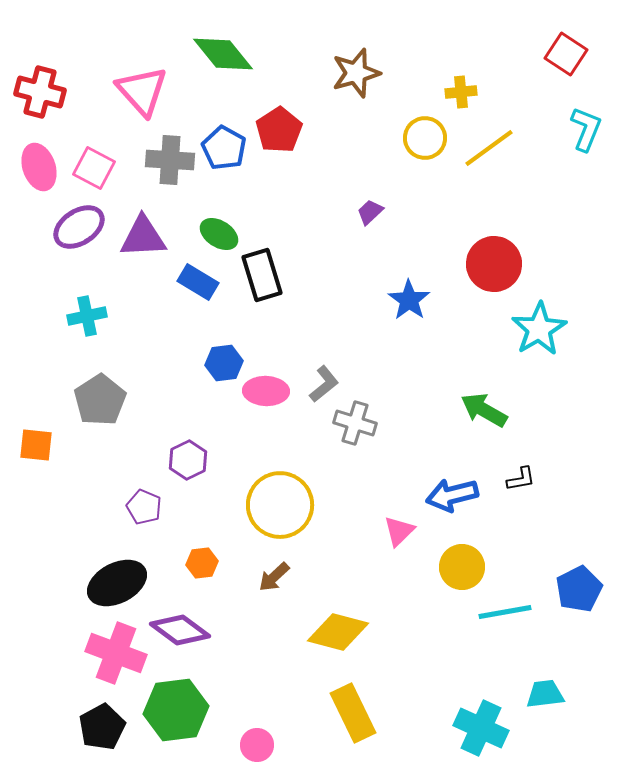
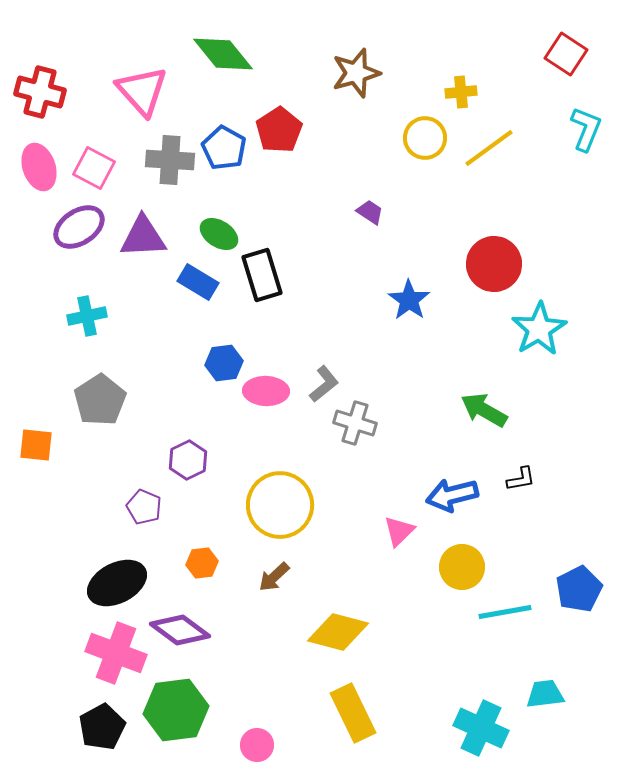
purple trapezoid at (370, 212): rotated 76 degrees clockwise
